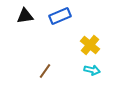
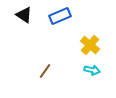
black triangle: moved 1 px left, 1 px up; rotated 42 degrees clockwise
